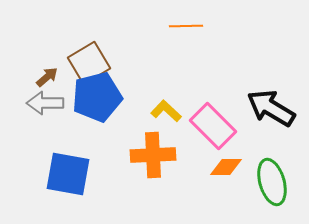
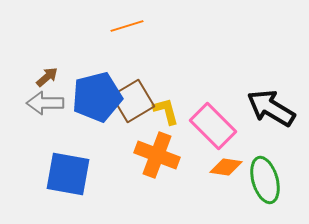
orange line: moved 59 px left; rotated 16 degrees counterclockwise
brown square: moved 44 px right, 38 px down
yellow L-shape: rotated 32 degrees clockwise
orange cross: moved 4 px right; rotated 24 degrees clockwise
orange diamond: rotated 8 degrees clockwise
green ellipse: moved 7 px left, 2 px up
